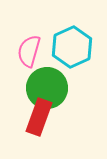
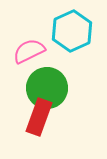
cyan hexagon: moved 16 px up
pink semicircle: rotated 48 degrees clockwise
